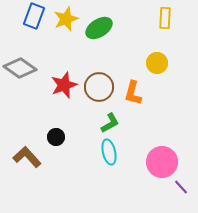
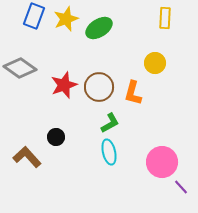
yellow circle: moved 2 px left
